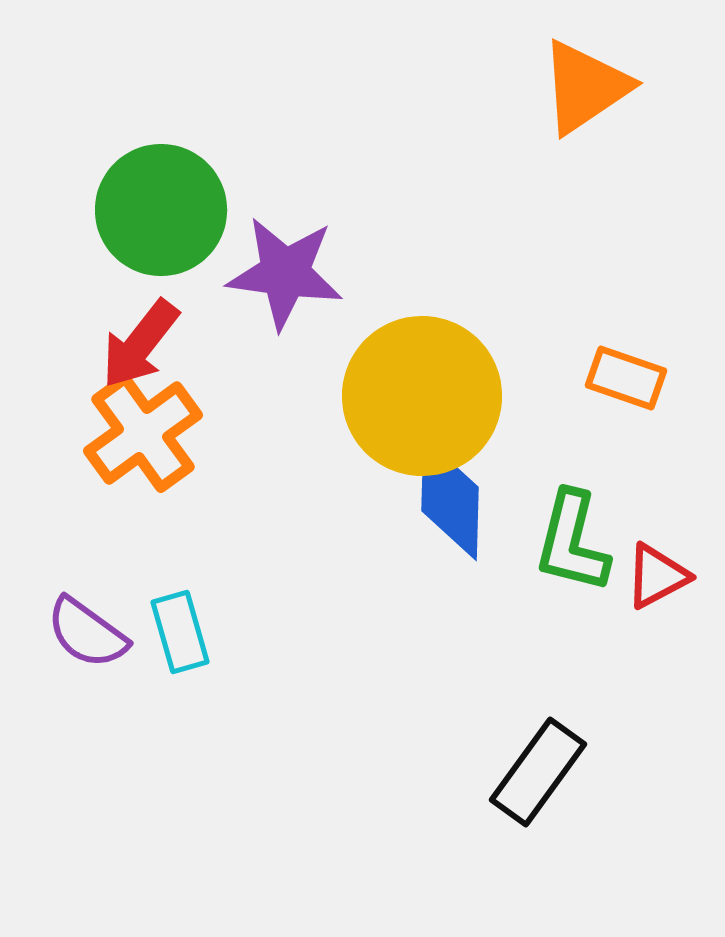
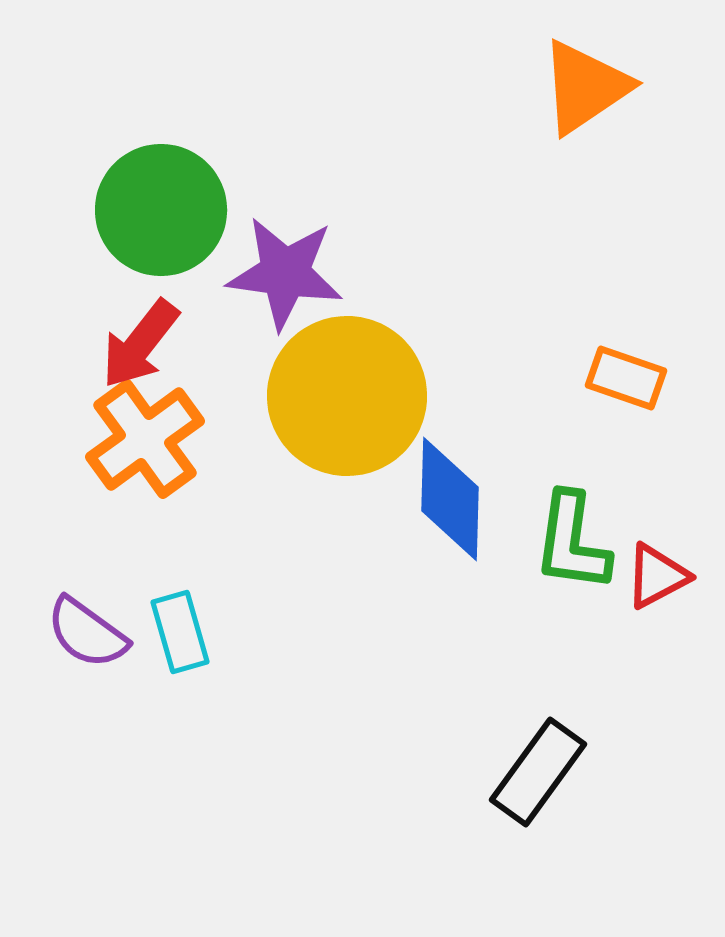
yellow circle: moved 75 px left
orange cross: moved 2 px right, 6 px down
green L-shape: rotated 6 degrees counterclockwise
